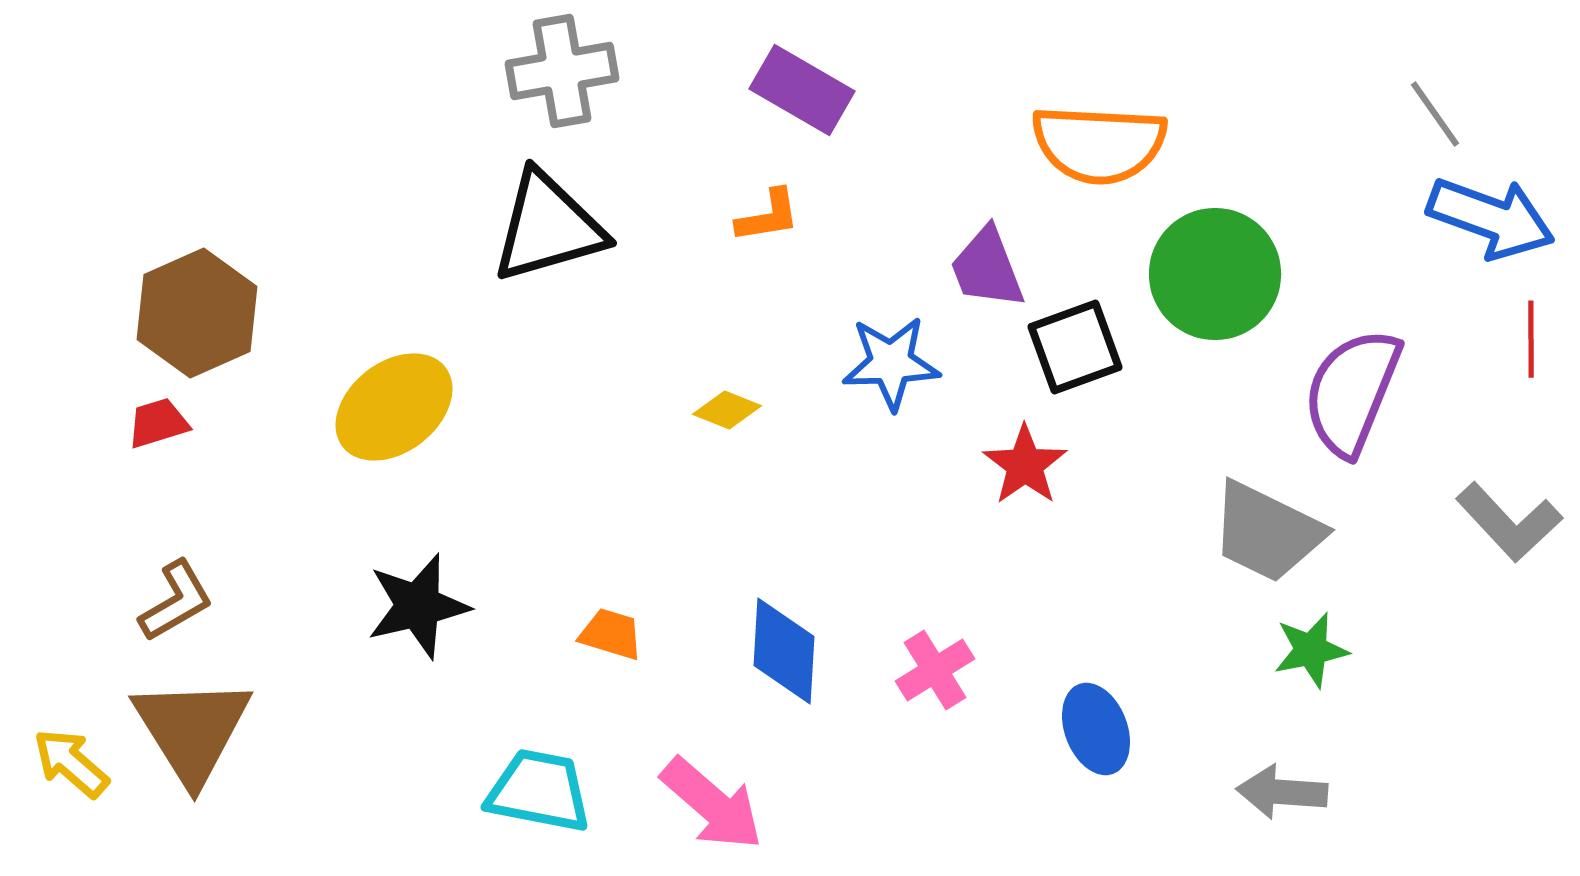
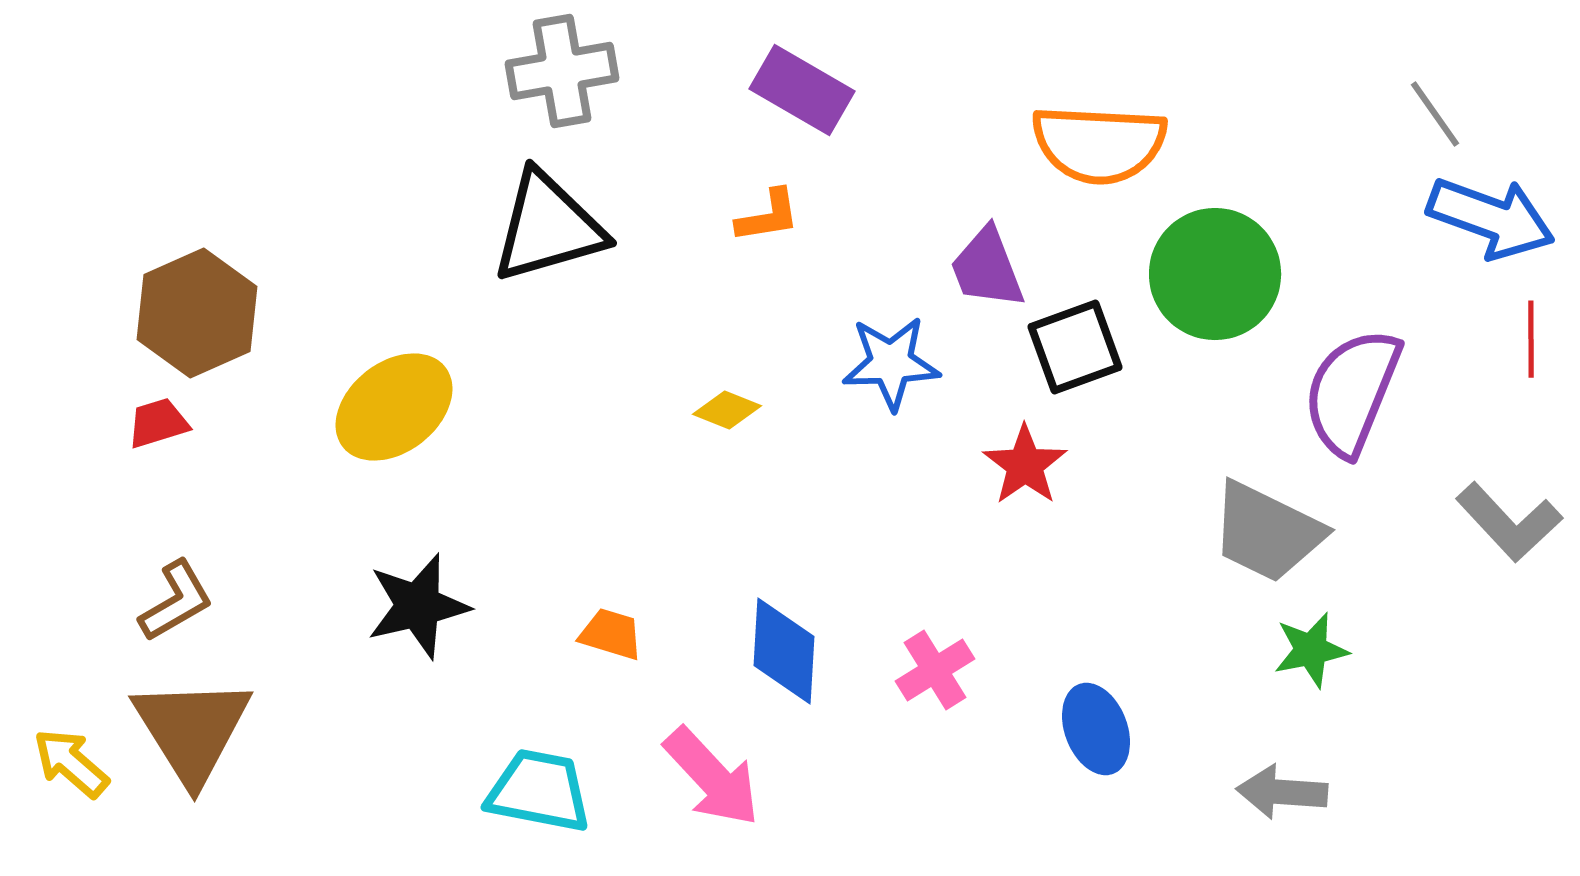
pink arrow: moved 27 px up; rotated 6 degrees clockwise
